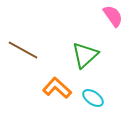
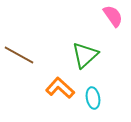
brown line: moved 4 px left, 5 px down
orange L-shape: moved 3 px right
cyan ellipse: rotated 45 degrees clockwise
